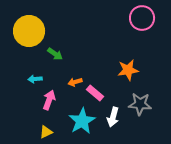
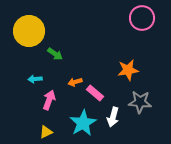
gray star: moved 2 px up
cyan star: moved 1 px right, 2 px down
